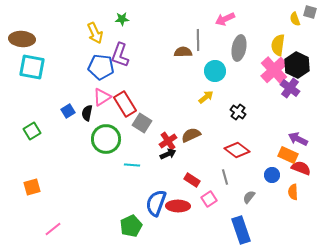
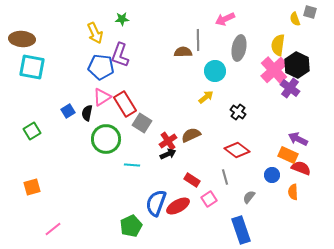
red ellipse at (178, 206): rotated 30 degrees counterclockwise
